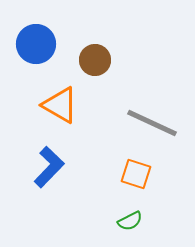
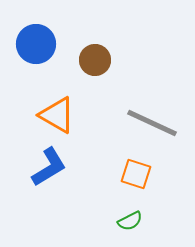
orange triangle: moved 3 px left, 10 px down
blue L-shape: rotated 15 degrees clockwise
